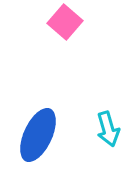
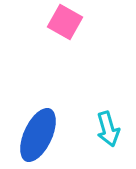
pink square: rotated 12 degrees counterclockwise
